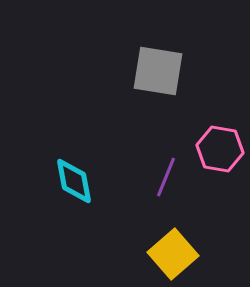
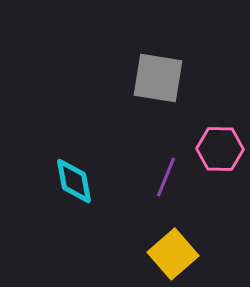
gray square: moved 7 px down
pink hexagon: rotated 9 degrees counterclockwise
